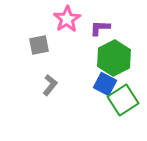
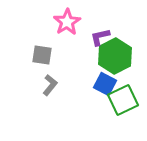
pink star: moved 3 px down
purple L-shape: moved 9 px down; rotated 15 degrees counterclockwise
gray square: moved 3 px right, 10 px down; rotated 20 degrees clockwise
green hexagon: moved 1 px right, 2 px up
green square: rotated 8 degrees clockwise
